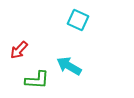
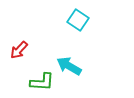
cyan square: rotated 10 degrees clockwise
green L-shape: moved 5 px right, 2 px down
